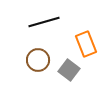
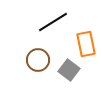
black line: moved 9 px right; rotated 16 degrees counterclockwise
orange rectangle: rotated 10 degrees clockwise
